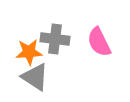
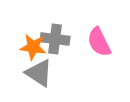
orange star: moved 4 px right, 5 px up; rotated 12 degrees clockwise
gray triangle: moved 4 px right, 4 px up
